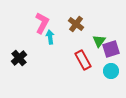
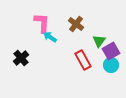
pink L-shape: rotated 25 degrees counterclockwise
cyan arrow: rotated 48 degrees counterclockwise
purple square: moved 2 px down; rotated 12 degrees counterclockwise
black cross: moved 2 px right
cyan circle: moved 6 px up
